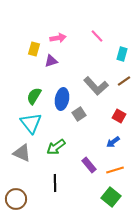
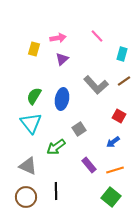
purple triangle: moved 11 px right, 2 px up; rotated 24 degrees counterclockwise
gray L-shape: moved 1 px up
gray square: moved 15 px down
gray triangle: moved 6 px right, 13 px down
black line: moved 1 px right, 8 px down
brown circle: moved 10 px right, 2 px up
